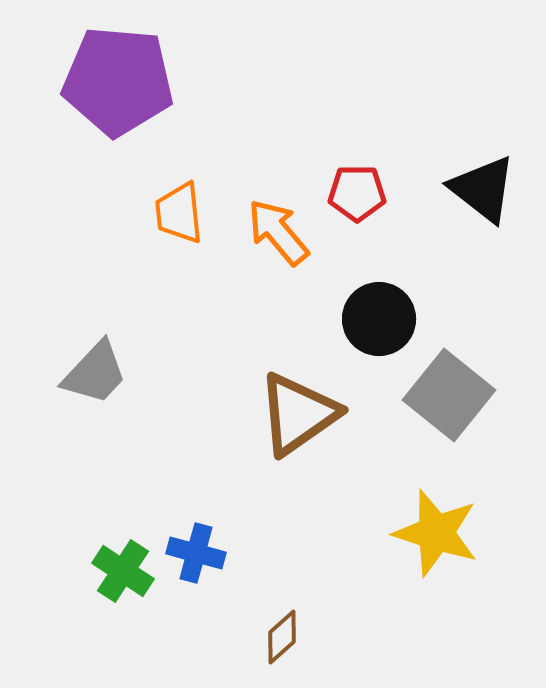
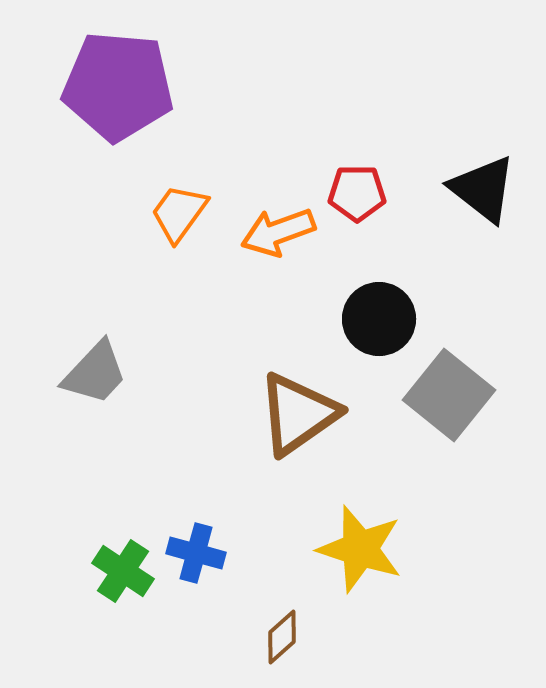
purple pentagon: moved 5 px down
orange trapezoid: rotated 42 degrees clockwise
orange arrow: rotated 70 degrees counterclockwise
yellow star: moved 76 px left, 16 px down
